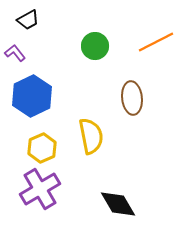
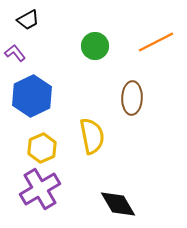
brown ellipse: rotated 8 degrees clockwise
yellow semicircle: moved 1 px right
